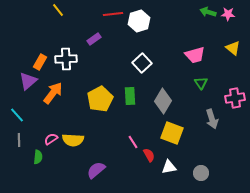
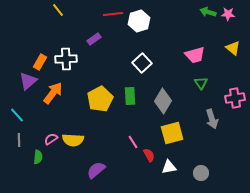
yellow square: rotated 35 degrees counterclockwise
